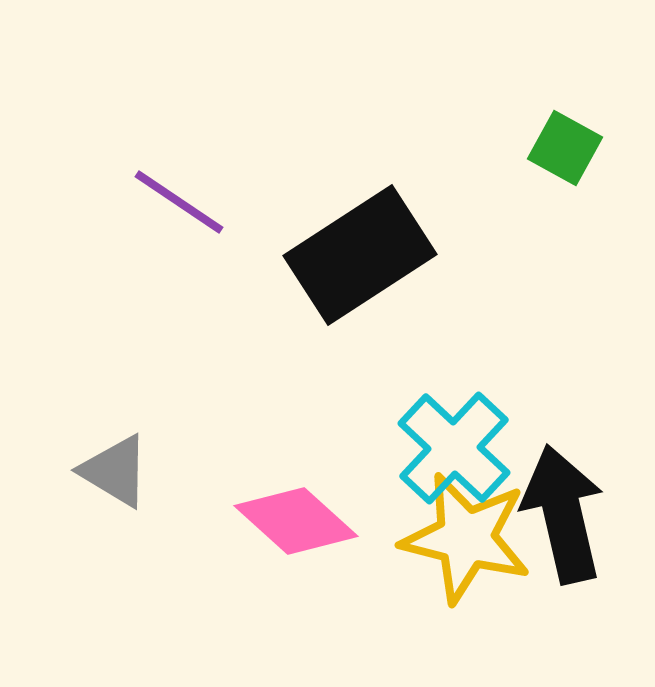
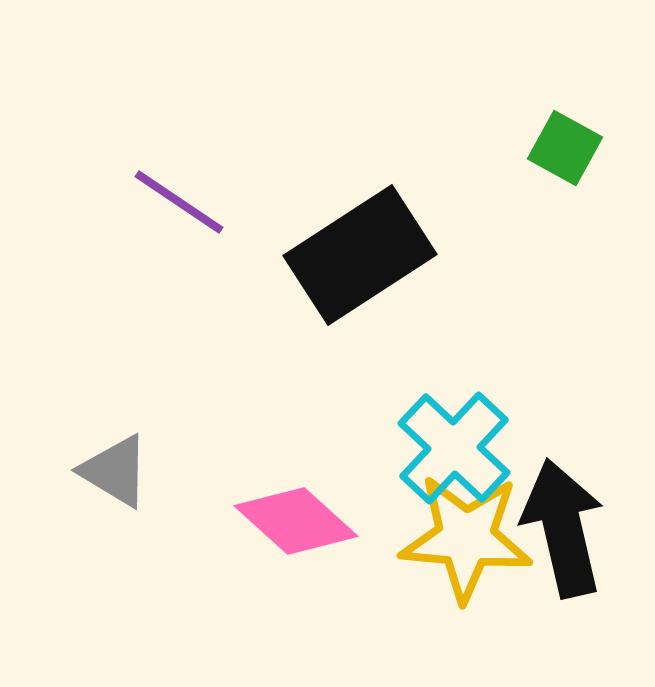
black arrow: moved 14 px down
yellow star: rotated 9 degrees counterclockwise
